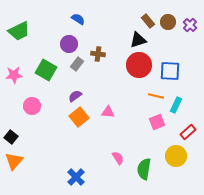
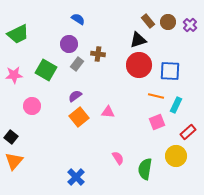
green trapezoid: moved 1 px left, 3 px down
green semicircle: moved 1 px right
